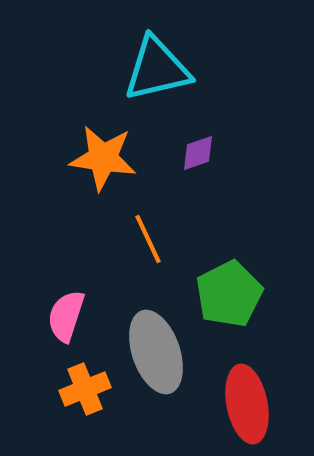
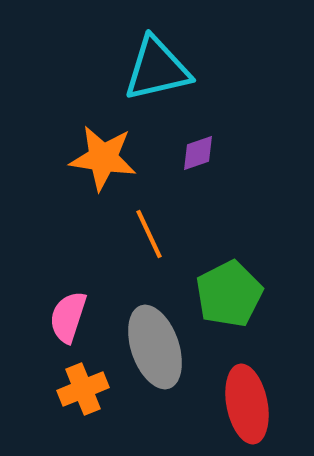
orange line: moved 1 px right, 5 px up
pink semicircle: moved 2 px right, 1 px down
gray ellipse: moved 1 px left, 5 px up
orange cross: moved 2 px left
